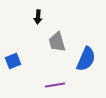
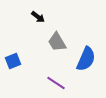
black arrow: rotated 56 degrees counterclockwise
gray trapezoid: rotated 15 degrees counterclockwise
purple line: moved 1 px right, 2 px up; rotated 42 degrees clockwise
